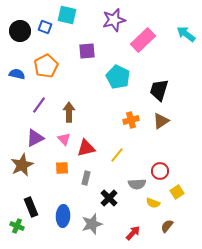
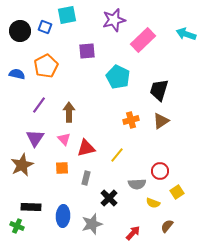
cyan square: rotated 24 degrees counterclockwise
cyan arrow: rotated 18 degrees counterclockwise
purple triangle: rotated 30 degrees counterclockwise
black rectangle: rotated 66 degrees counterclockwise
